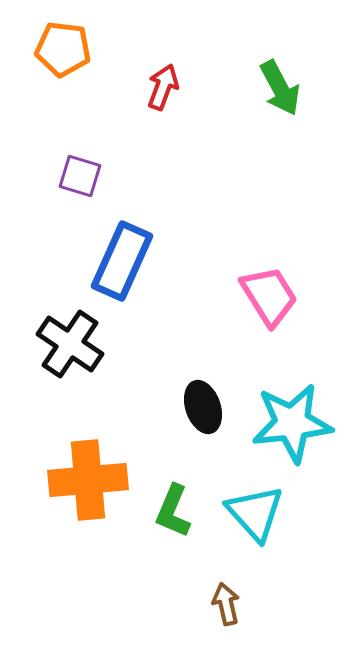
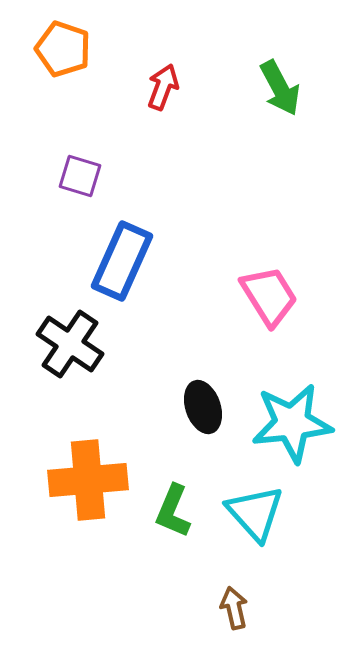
orange pentagon: rotated 12 degrees clockwise
brown arrow: moved 8 px right, 4 px down
